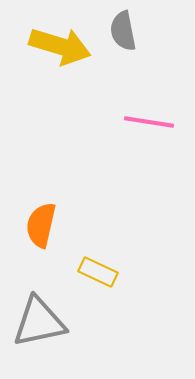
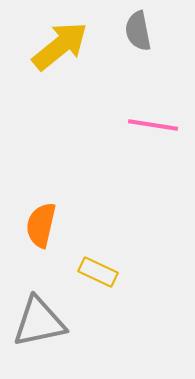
gray semicircle: moved 15 px right
yellow arrow: rotated 56 degrees counterclockwise
pink line: moved 4 px right, 3 px down
